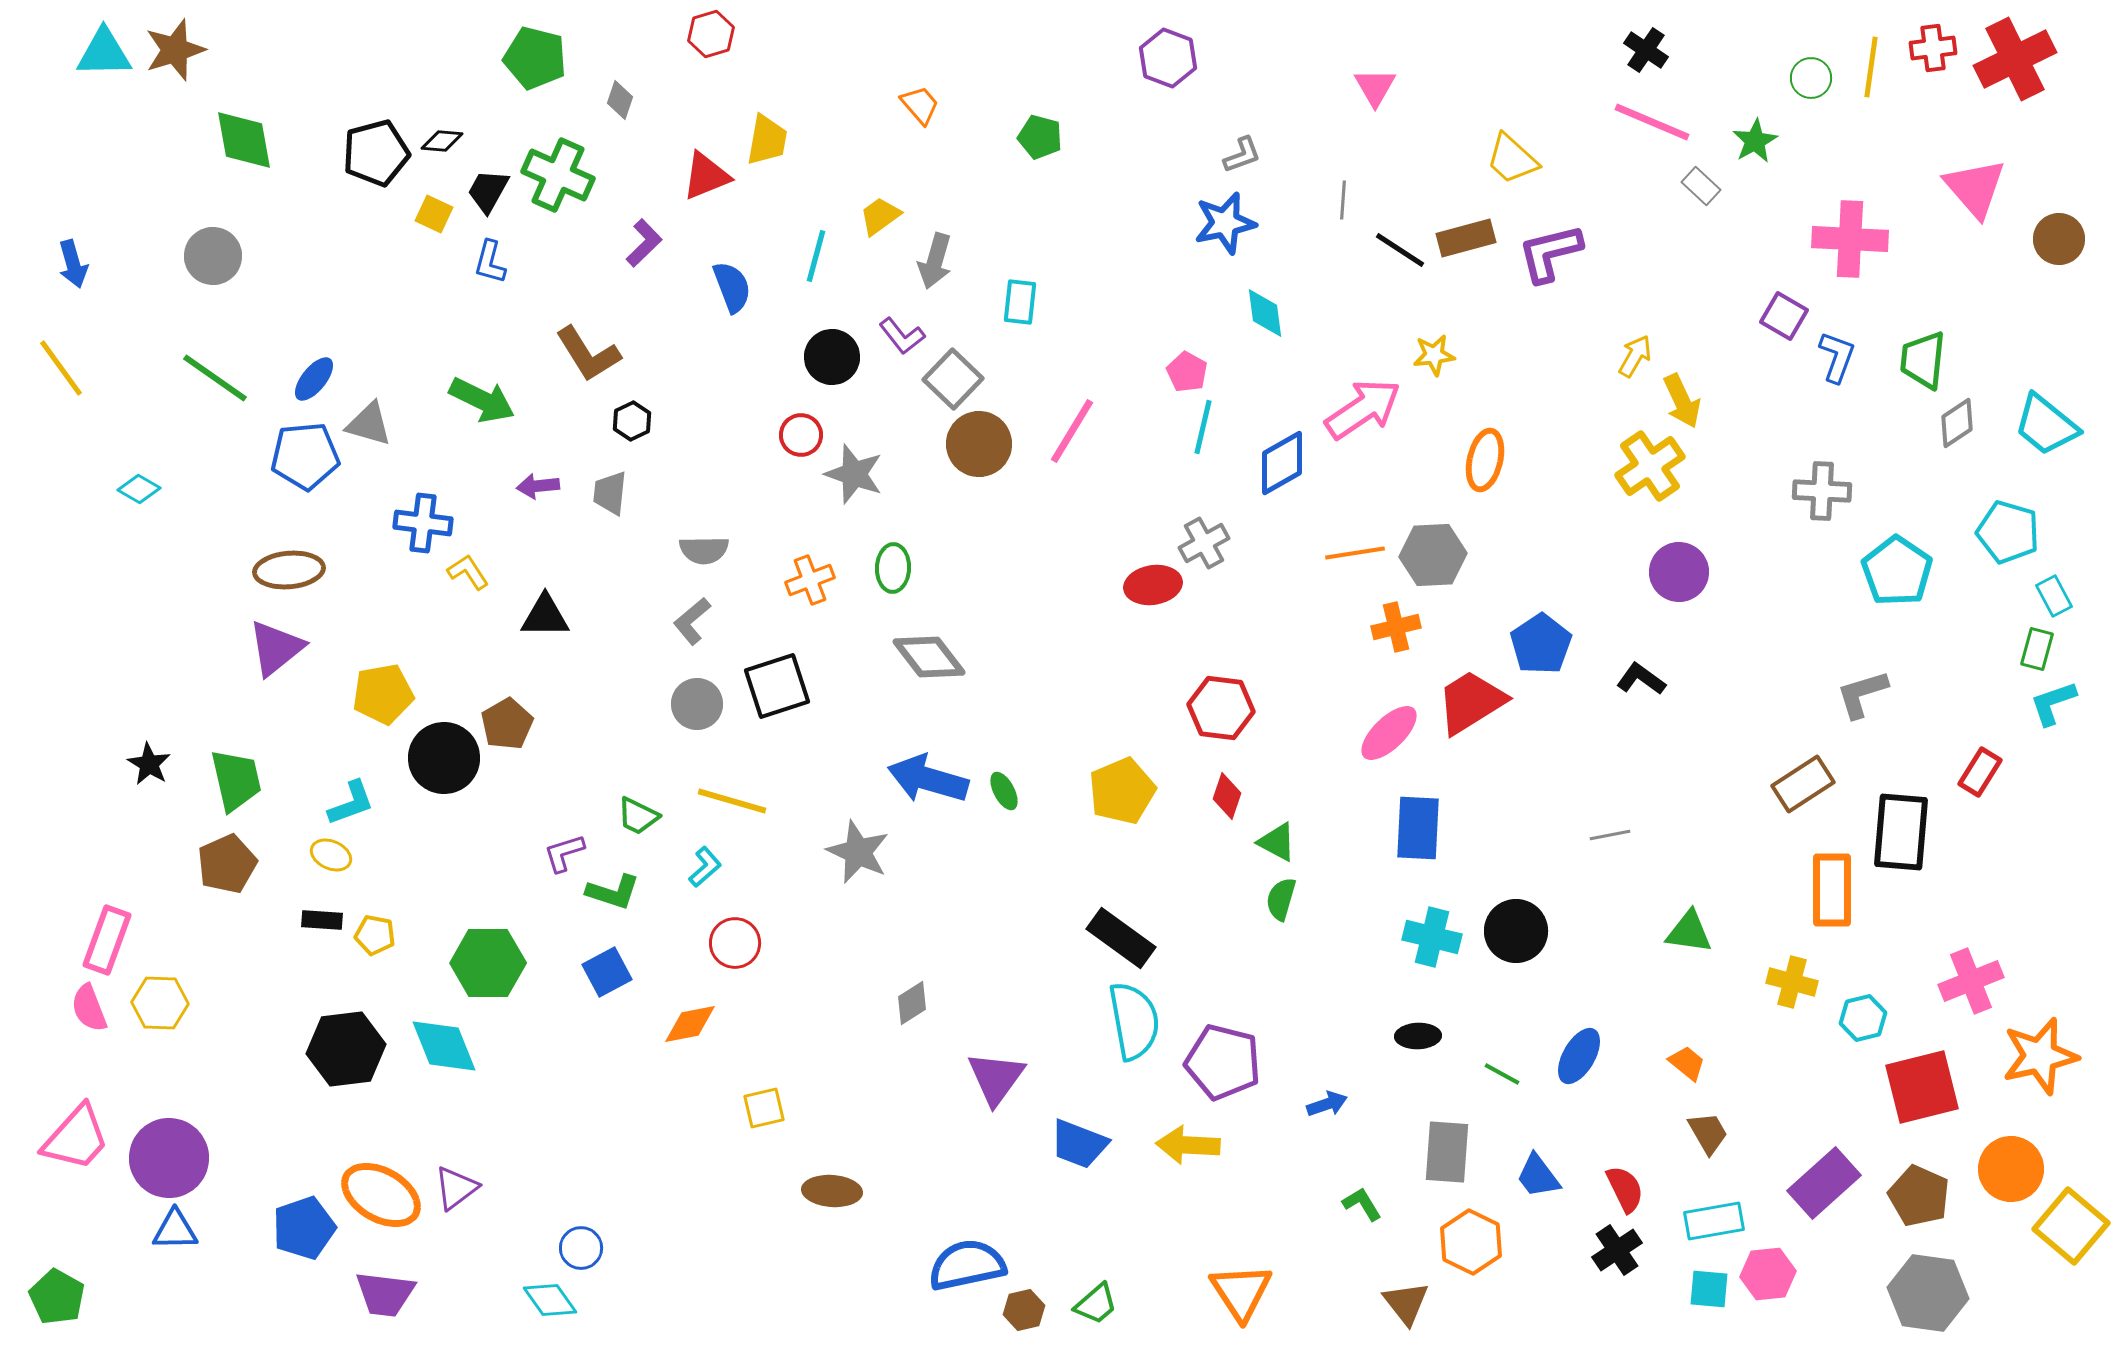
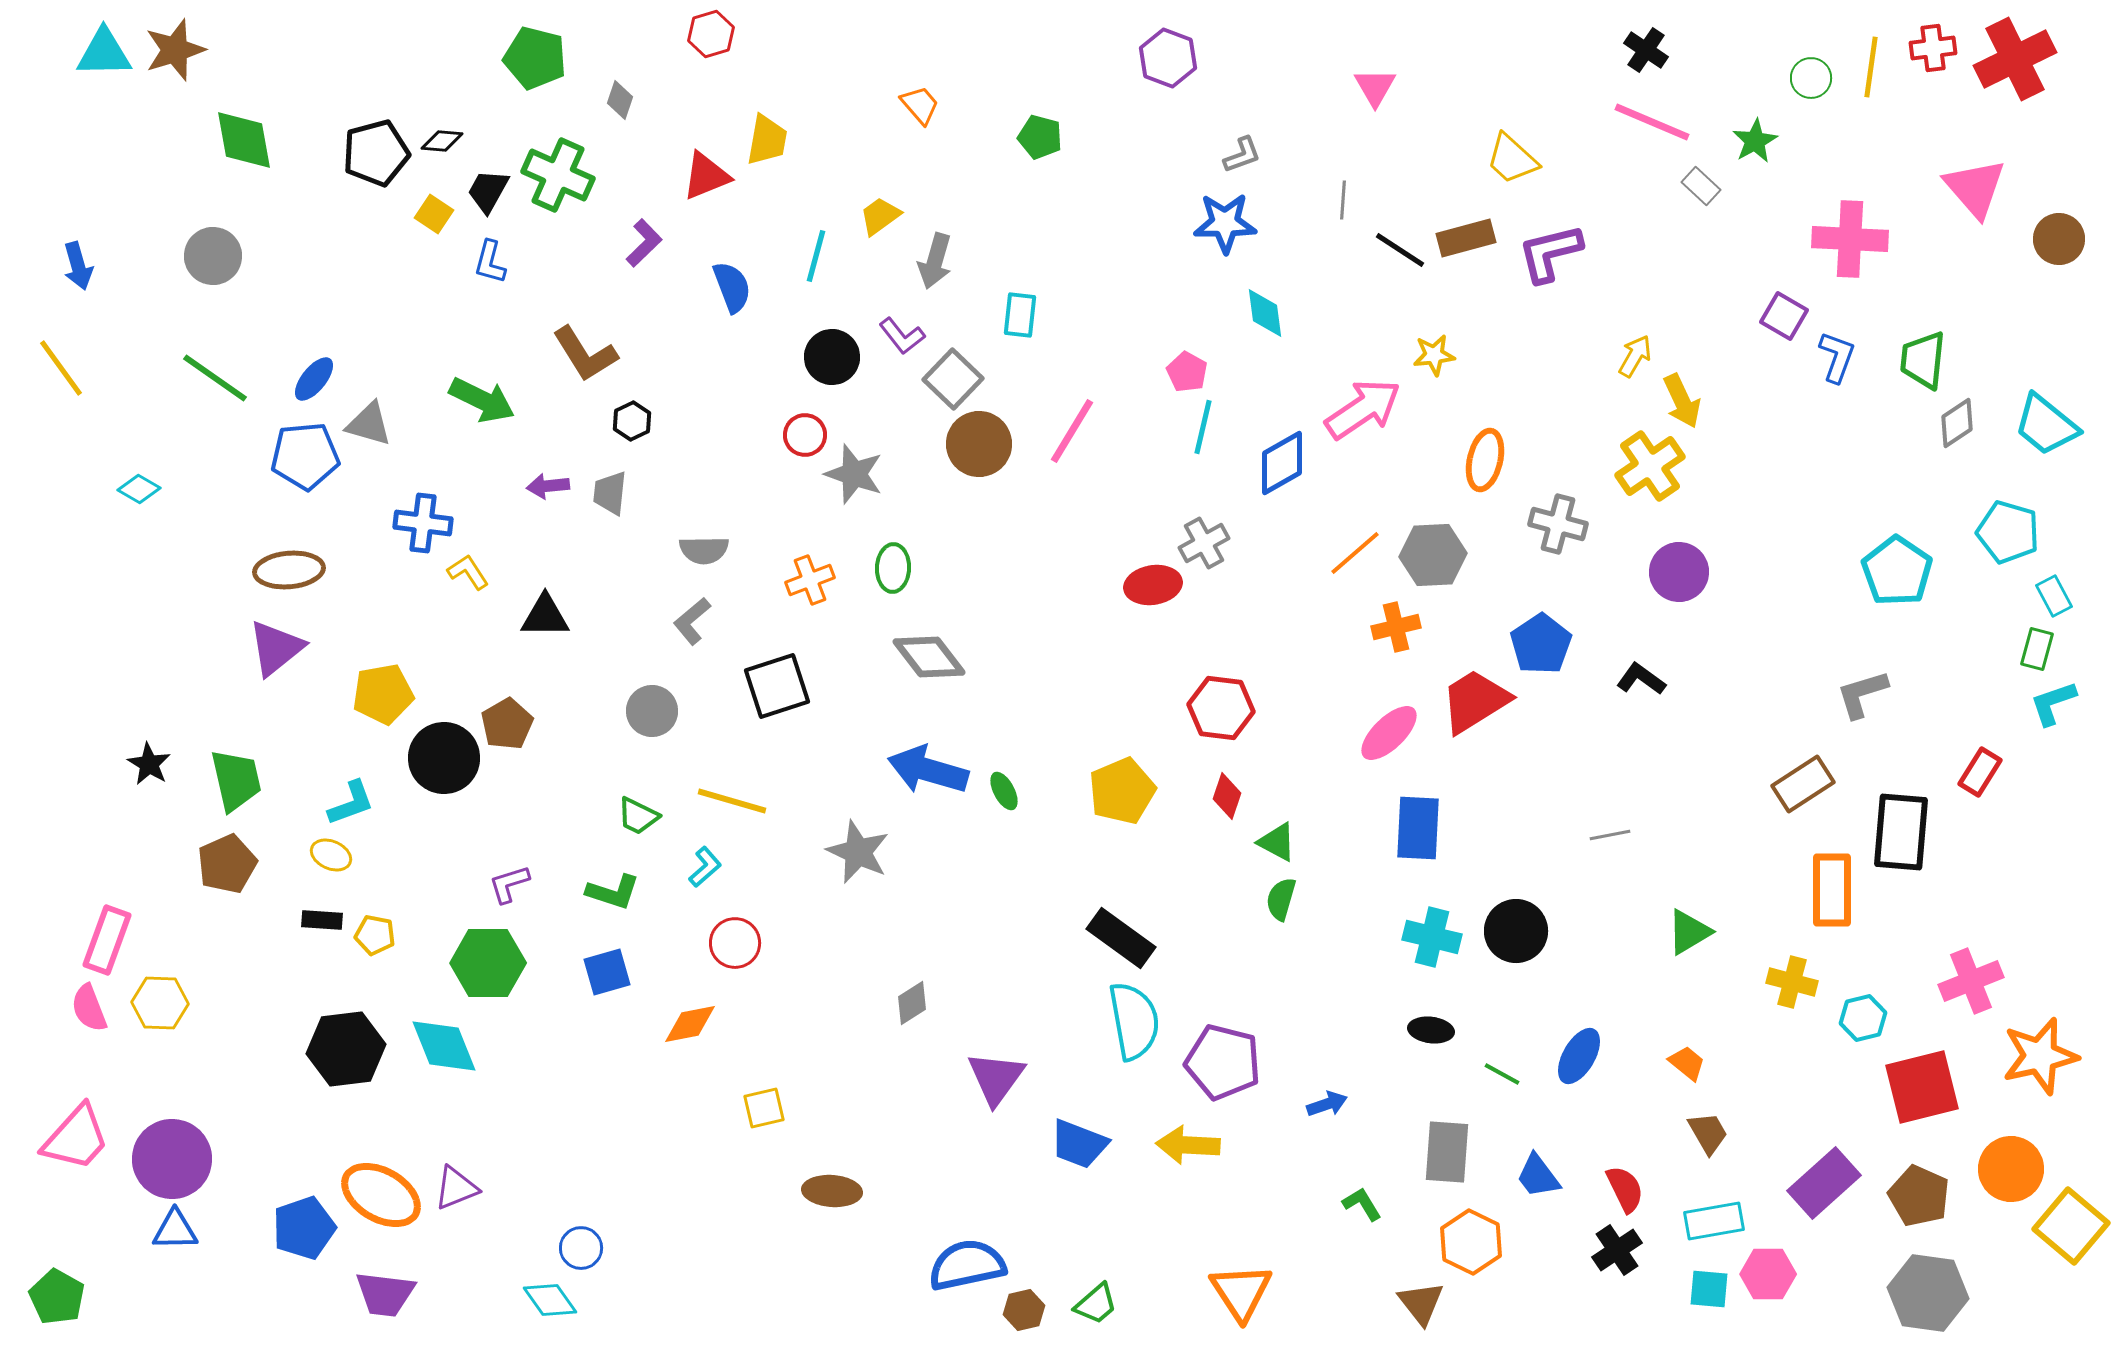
yellow square at (434, 214): rotated 9 degrees clockwise
blue star at (1225, 223): rotated 12 degrees clockwise
blue arrow at (73, 264): moved 5 px right, 2 px down
cyan rectangle at (1020, 302): moved 13 px down
brown L-shape at (588, 354): moved 3 px left
red circle at (801, 435): moved 4 px right
purple arrow at (538, 486): moved 10 px right
gray cross at (1822, 491): moved 264 px left, 33 px down; rotated 12 degrees clockwise
orange line at (1355, 553): rotated 32 degrees counterclockwise
red trapezoid at (1471, 702): moved 4 px right, 1 px up
gray circle at (697, 704): moved 45 px left, 7 px down
blue arrow at (928, 779): moved 9 px up
purple L-shape at (564, 853): moved 55 px left, 31 px down
green triangle at (1689, 932): rotated 39 degrees counterclockwise
blue square at (607, 972): rotated 12 degrees clockwise
black ellipse at (1418, 1036): moved 13 px right, 6 px up; rotated 9 degrees clockwise
purple circle at (169, 1158): moved 3 px right, 1 px down
purple triangle at (456, 1188): rotated 15 degrees clockwise
pink hexagon at (1768, 1274): rotated 6 degrees clockwise
brown triangle at (1406, 1303): moved 15 px right
